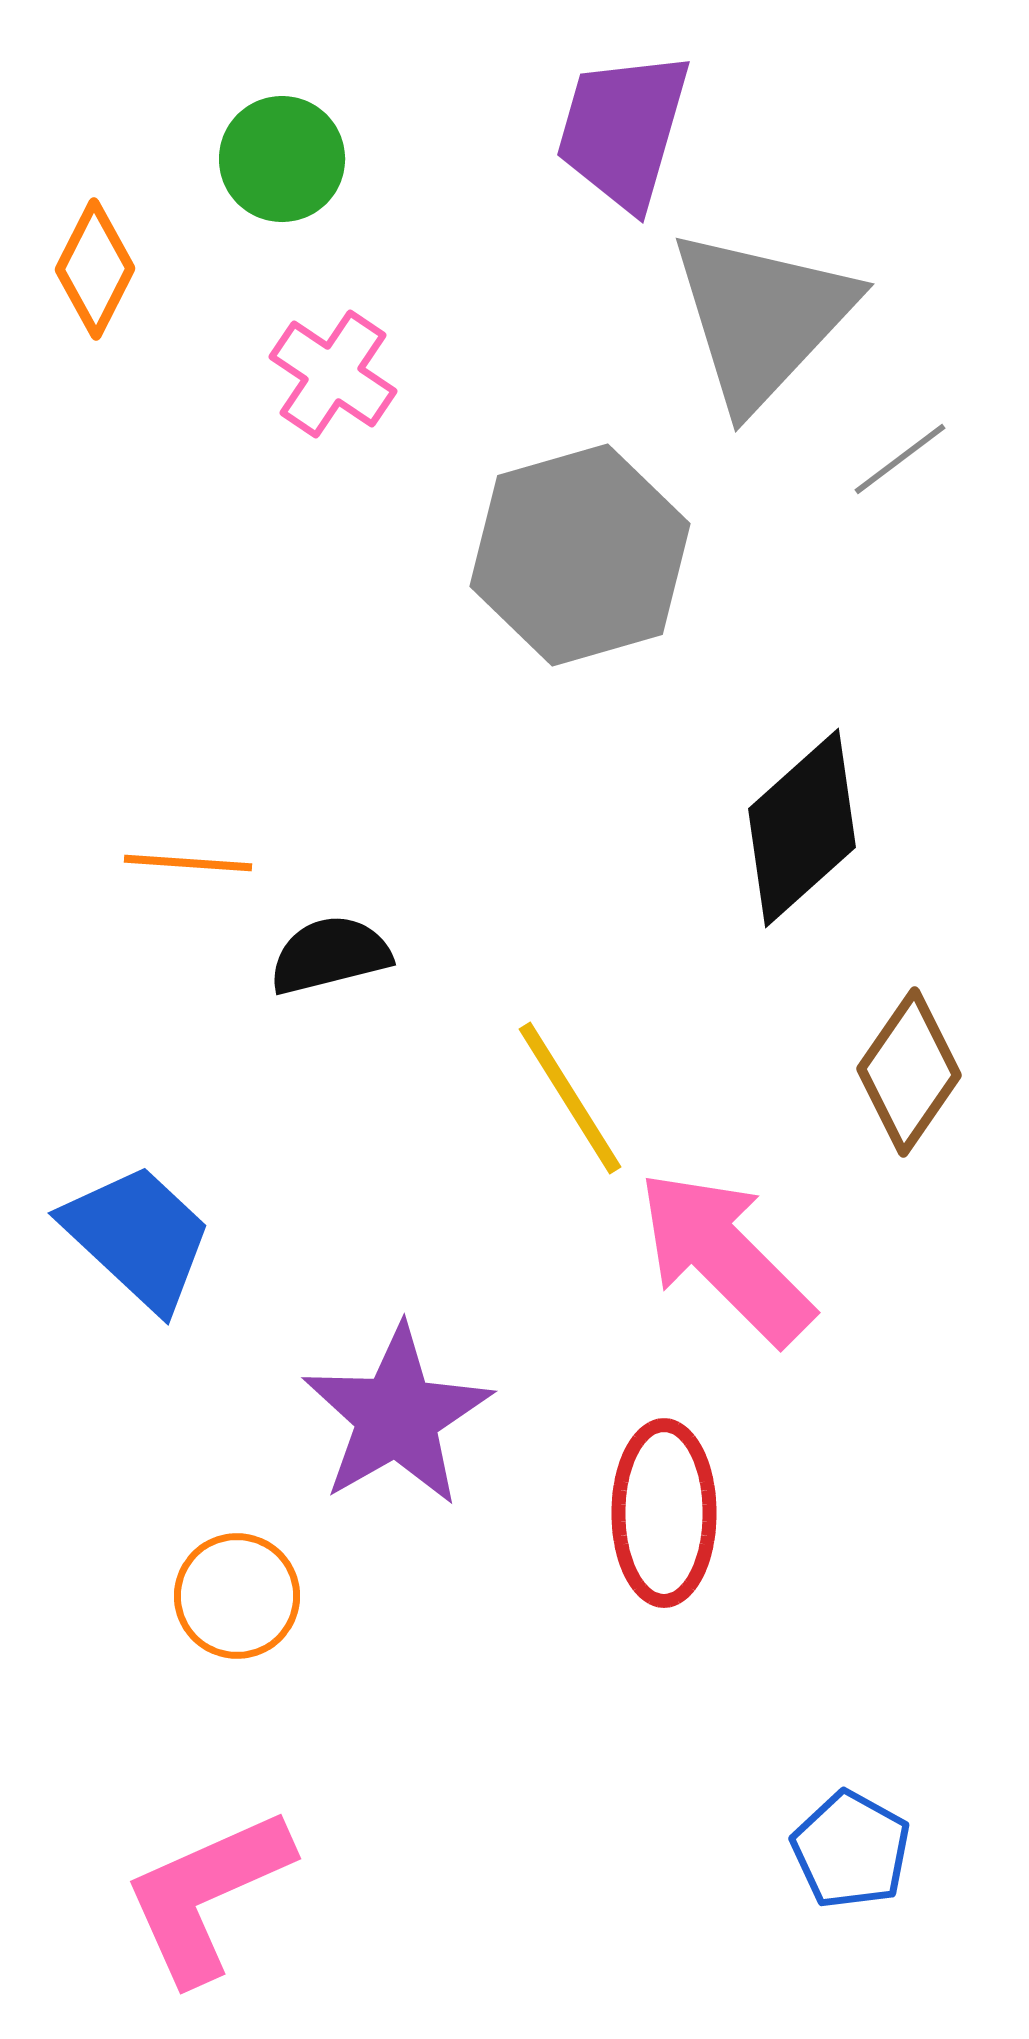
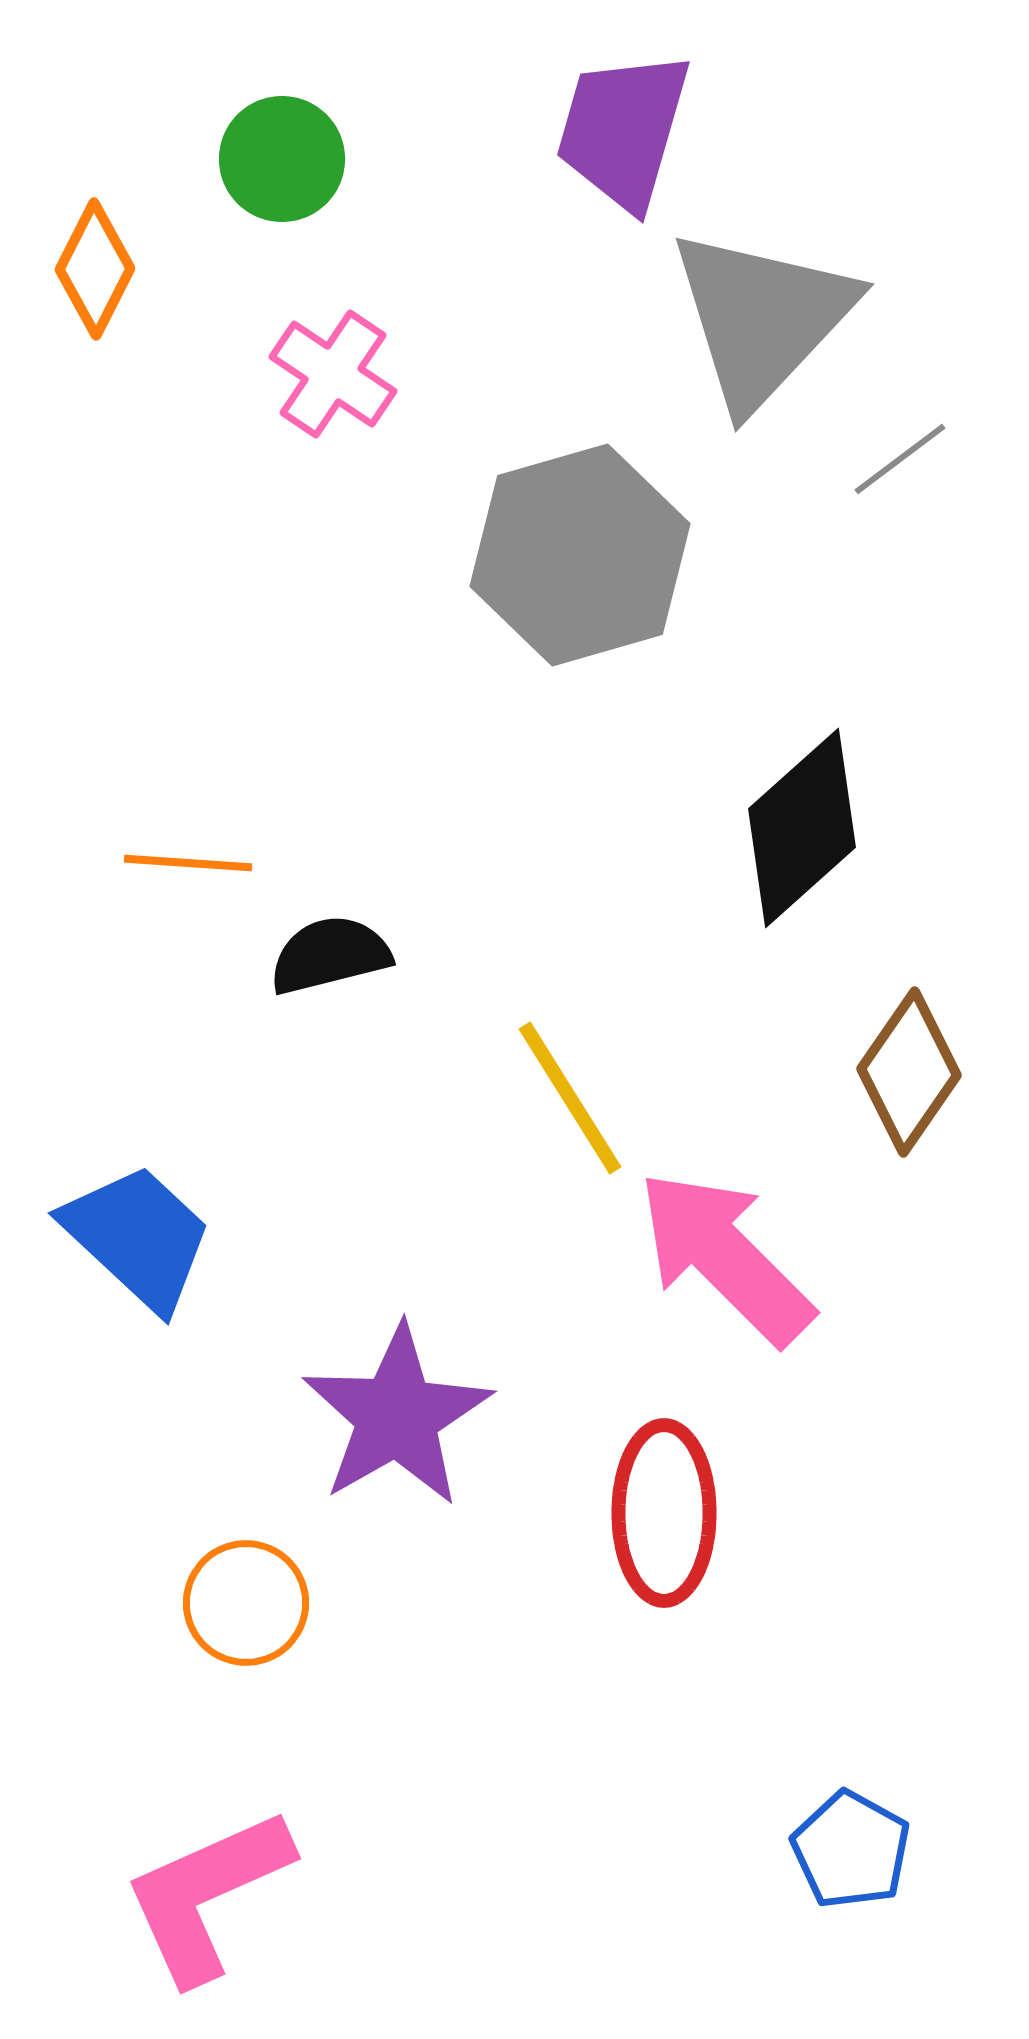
orange circle: moved 9 px right, 7 px down
